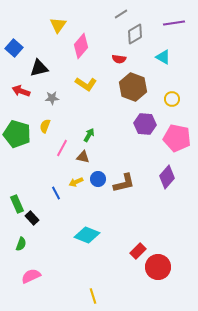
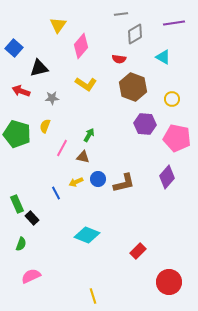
gray line: rotated 24 degrees clockwise
red circle: moved 11 px right, 15 px down
